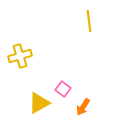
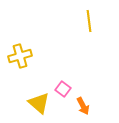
yellow triangle: rotated 50 degrees counterclockwise
orange arrow: moved 1 px up; rotated 60 degrees counterclockwise
